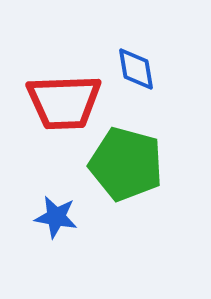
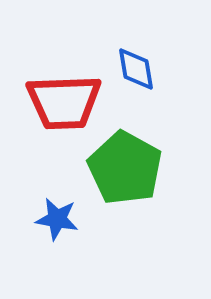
green pentagon: moved 1 px left, 4 px down; rotated 14 degrees clockwise
blue star: moved 1 px right, 2 px down
